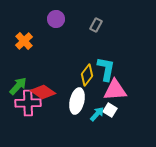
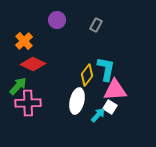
purple circle: moved 1 px right, 1 px down
red diamond: moved 10 px left, 28 px up; rotated 10 degrees counterclockwise
white square: moved 3 px up
cyan arrow: moved 1 px right, 1 px down
